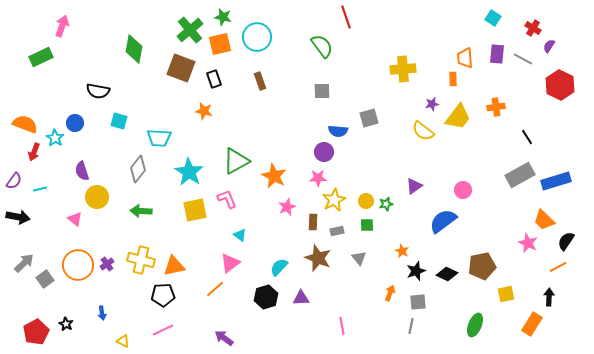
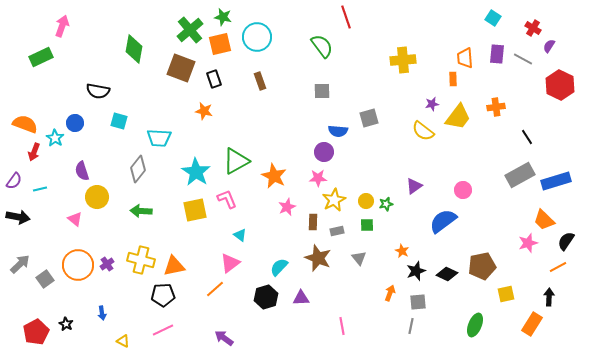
yellow cross at (403, 69): moved 9 px up
cyan star at (189, 172): moved 7 px right
pink star at (528, 243): rotated 30 degrees clockwise
gray arrow at (24, 263): moved 4 px left, 1 px down
